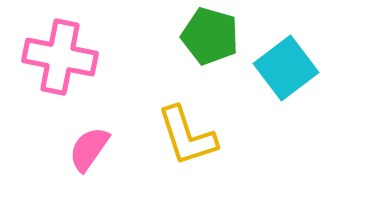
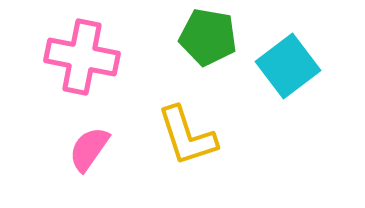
green pentagon: moved 2 px left, 1 px down; rotated 6 degrees counterclockwise
pink cross: moved 22 px right
cyan square: moved 2 px right, 2 px up
